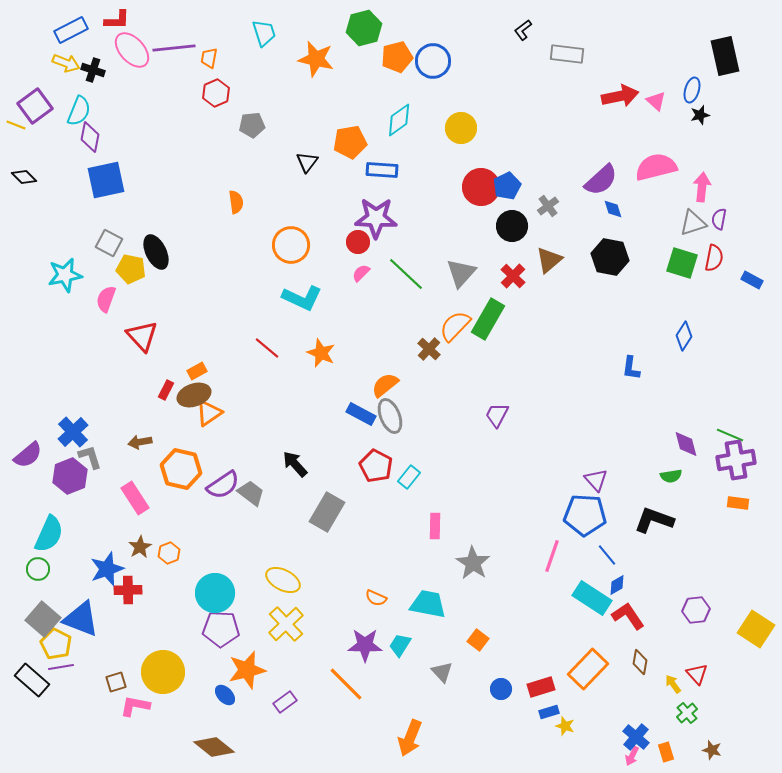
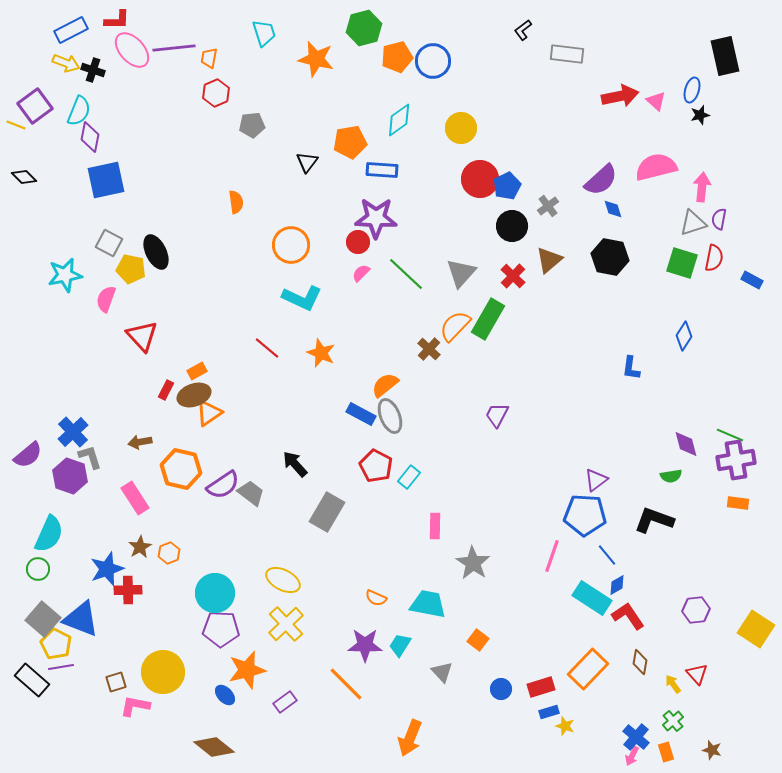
red circle at (481, 187): moved 1 px left, 8 px up
purple hexagon at (70, 476): rotated 20 degrees counterclockwise
purple triangle at (596, 480): rotated 35 degrees clockwise
green cross at (687, 713): moved 14 px left, 8 px down
